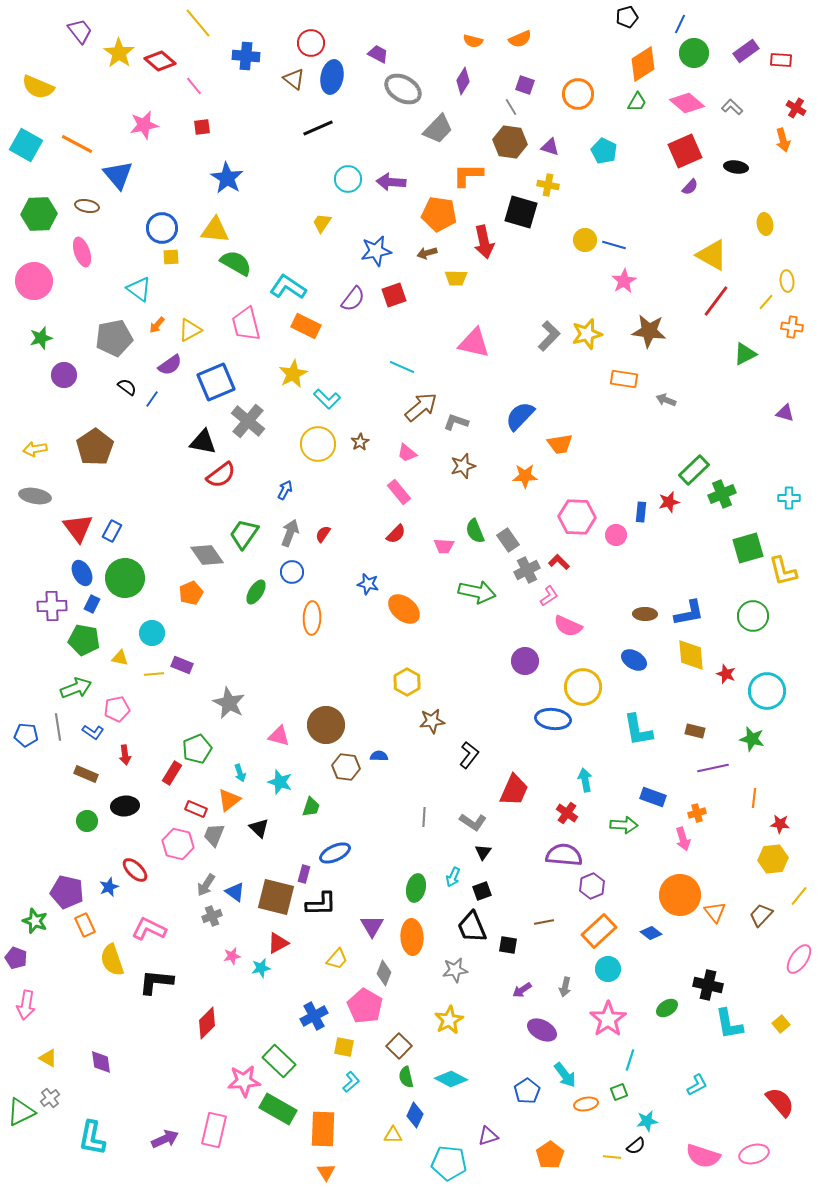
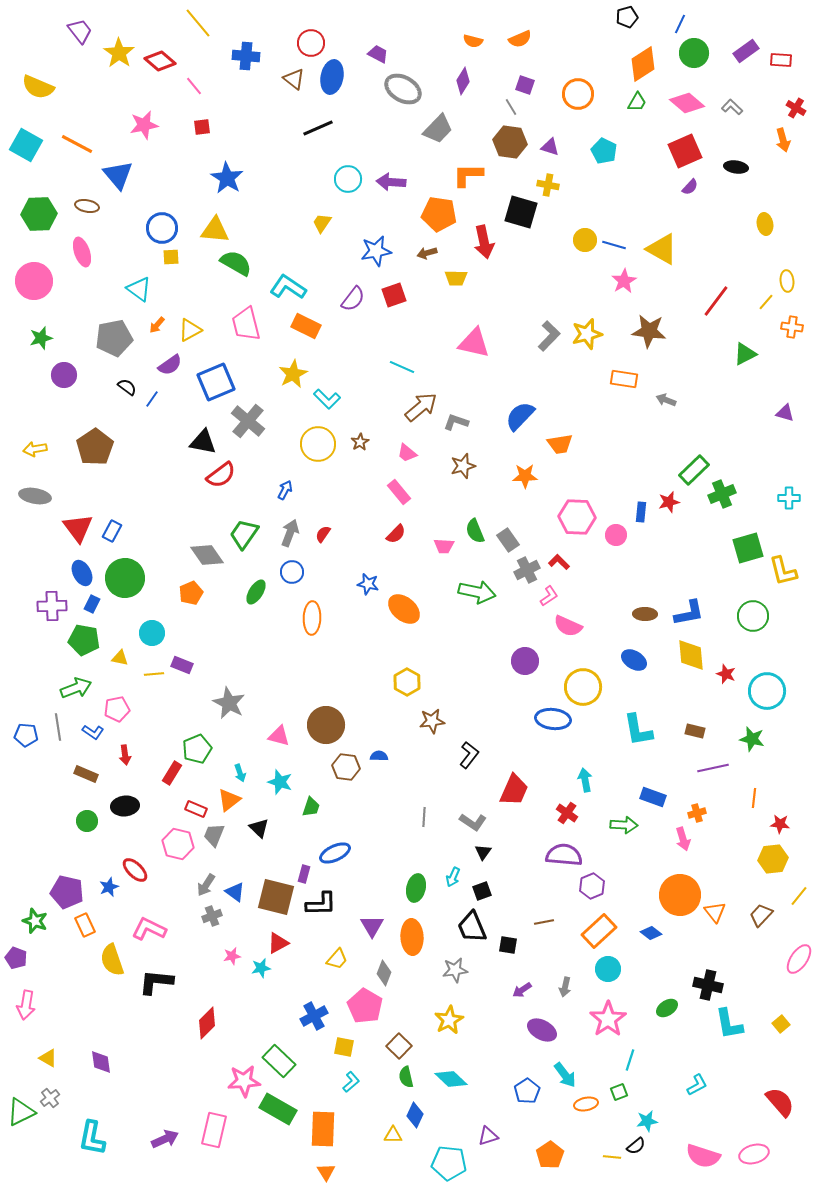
yellow triangle at (712, 255): moved 50 px left, 6 px up
cyan diamond at (451, 1079): rotated 16 degrees clockwise
